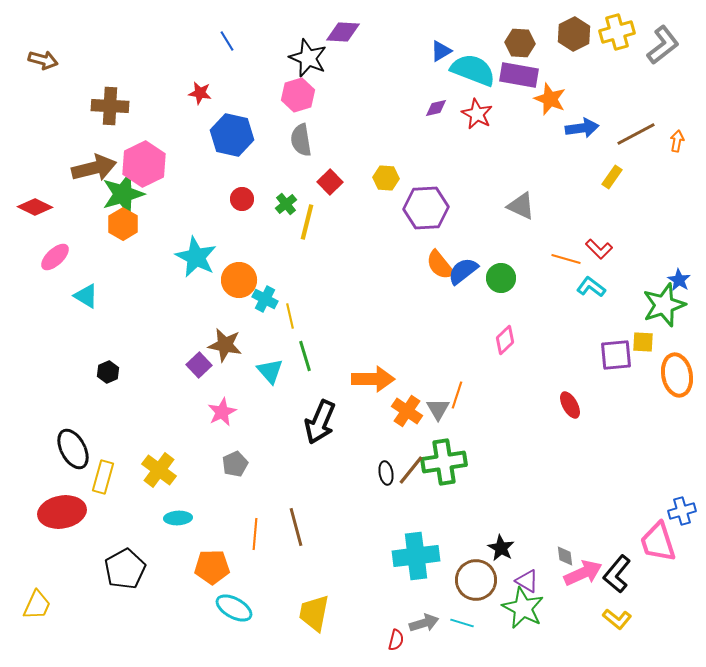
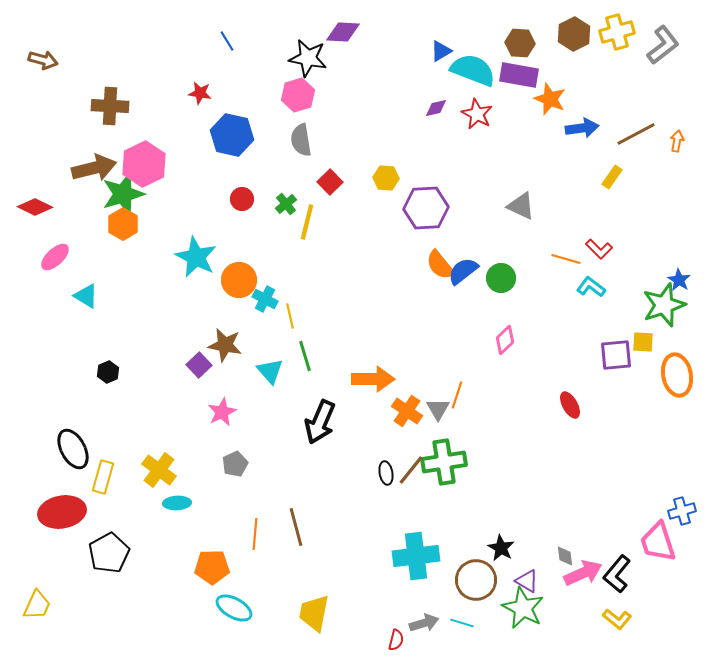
black star at (308, 58): rotated 12 degrees counterclockwise
cyan ellipse at (178, 518): moved 1 px left, 15 px up
black pentagon at (125, 569): moved 16 px left, 16 px up
